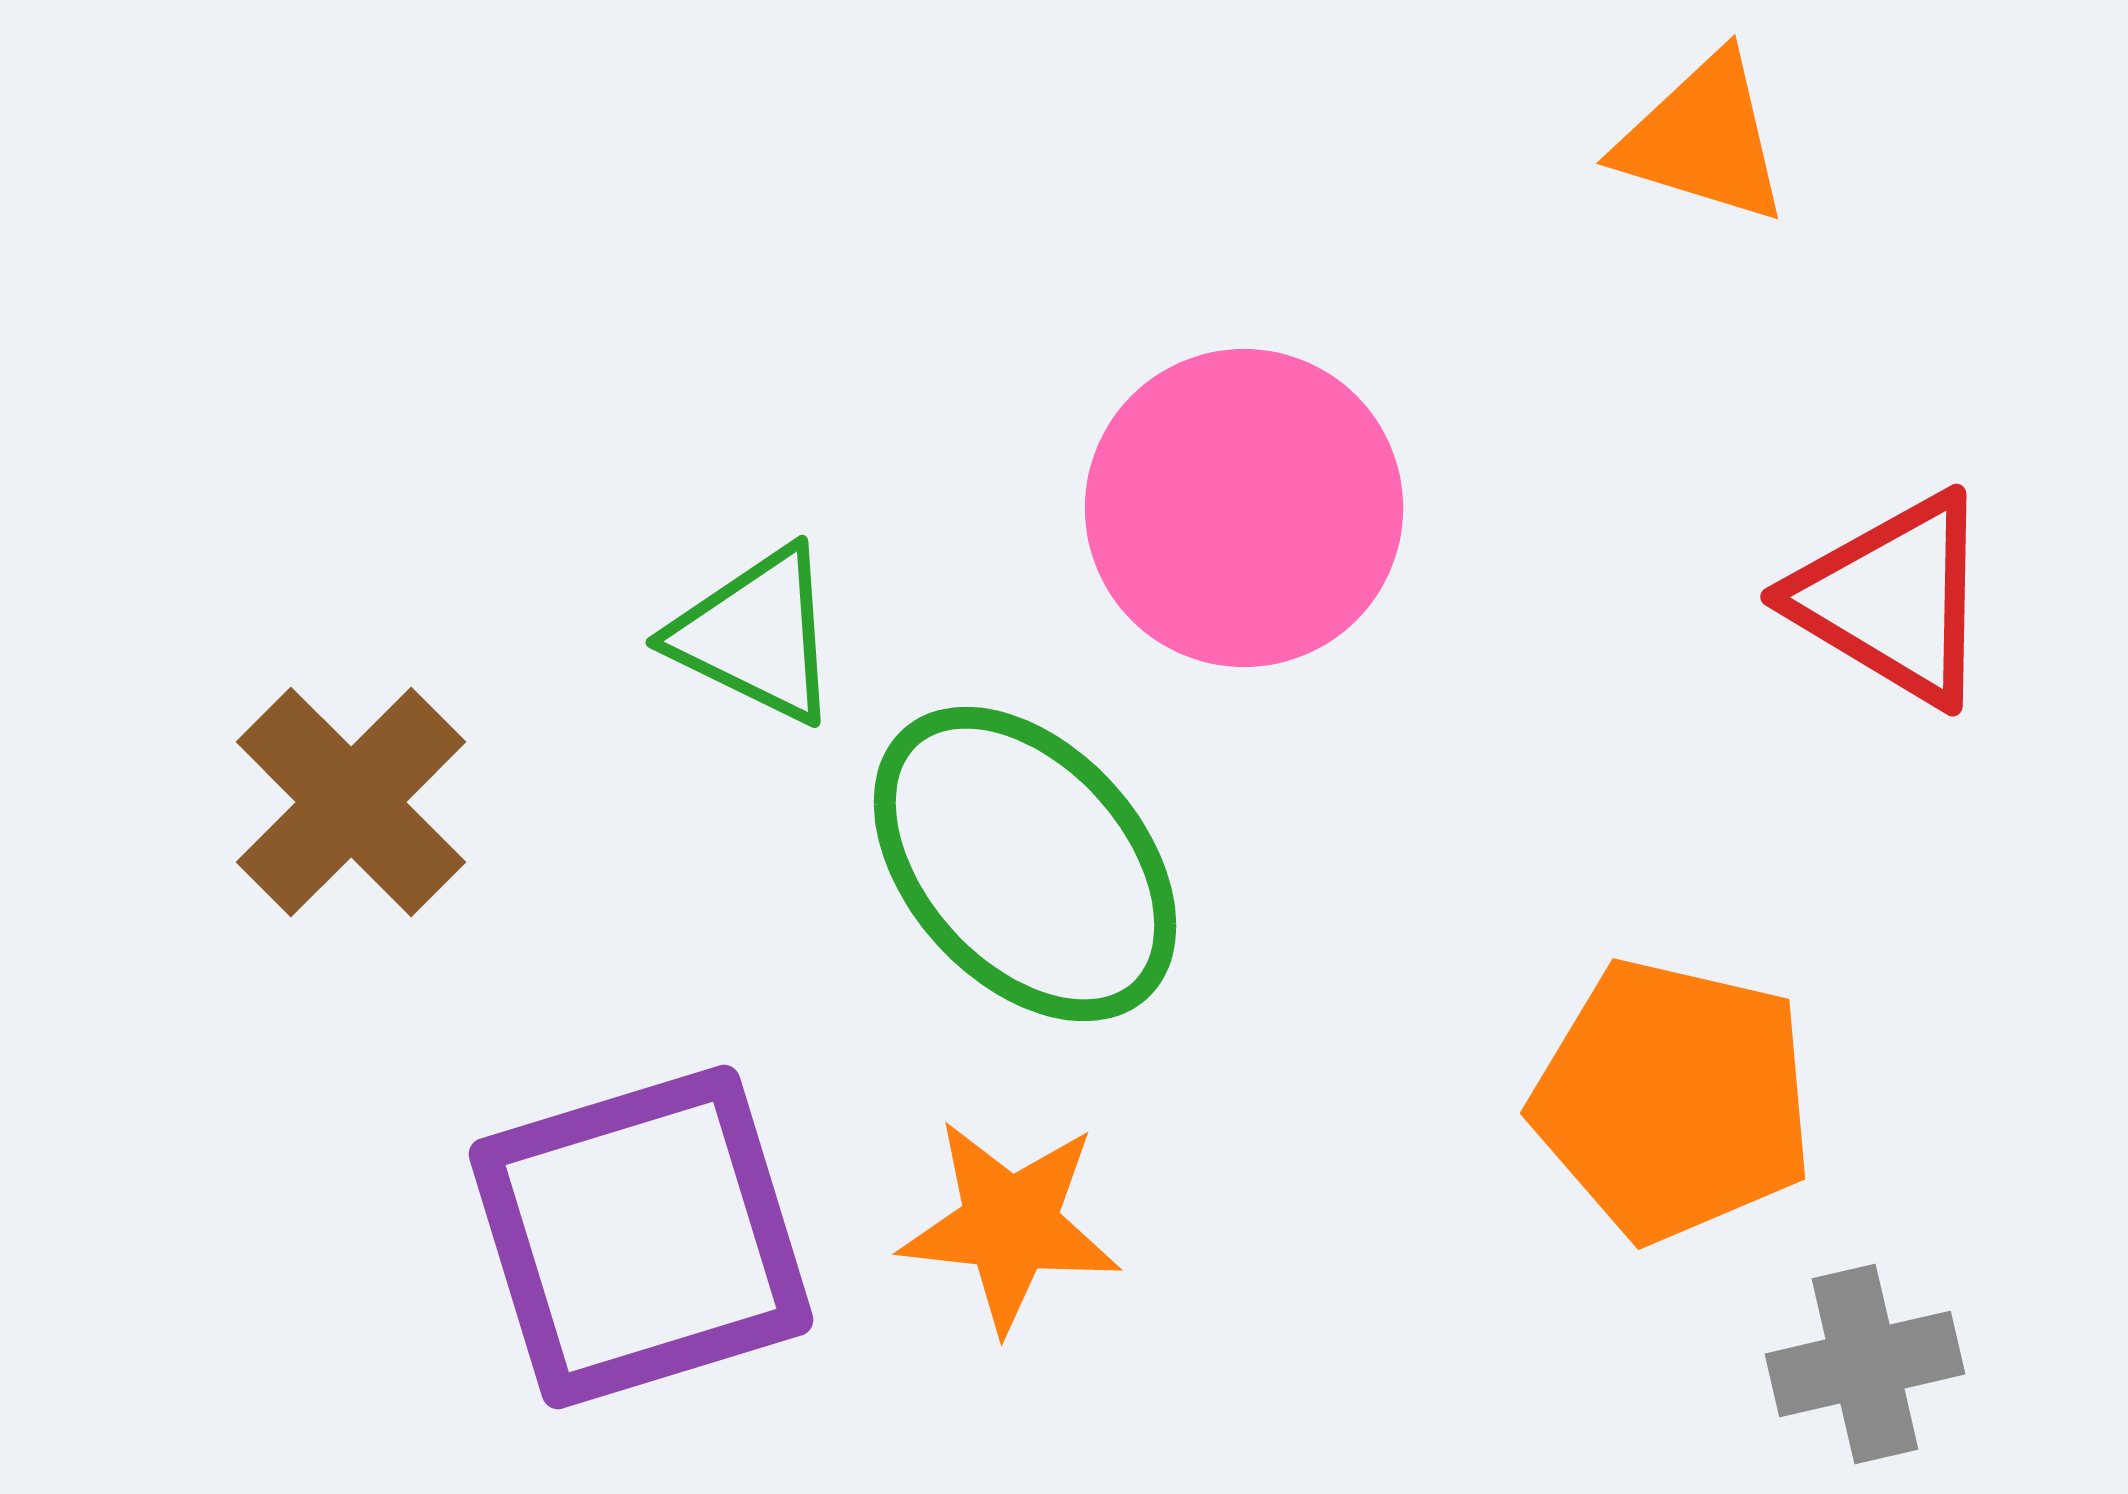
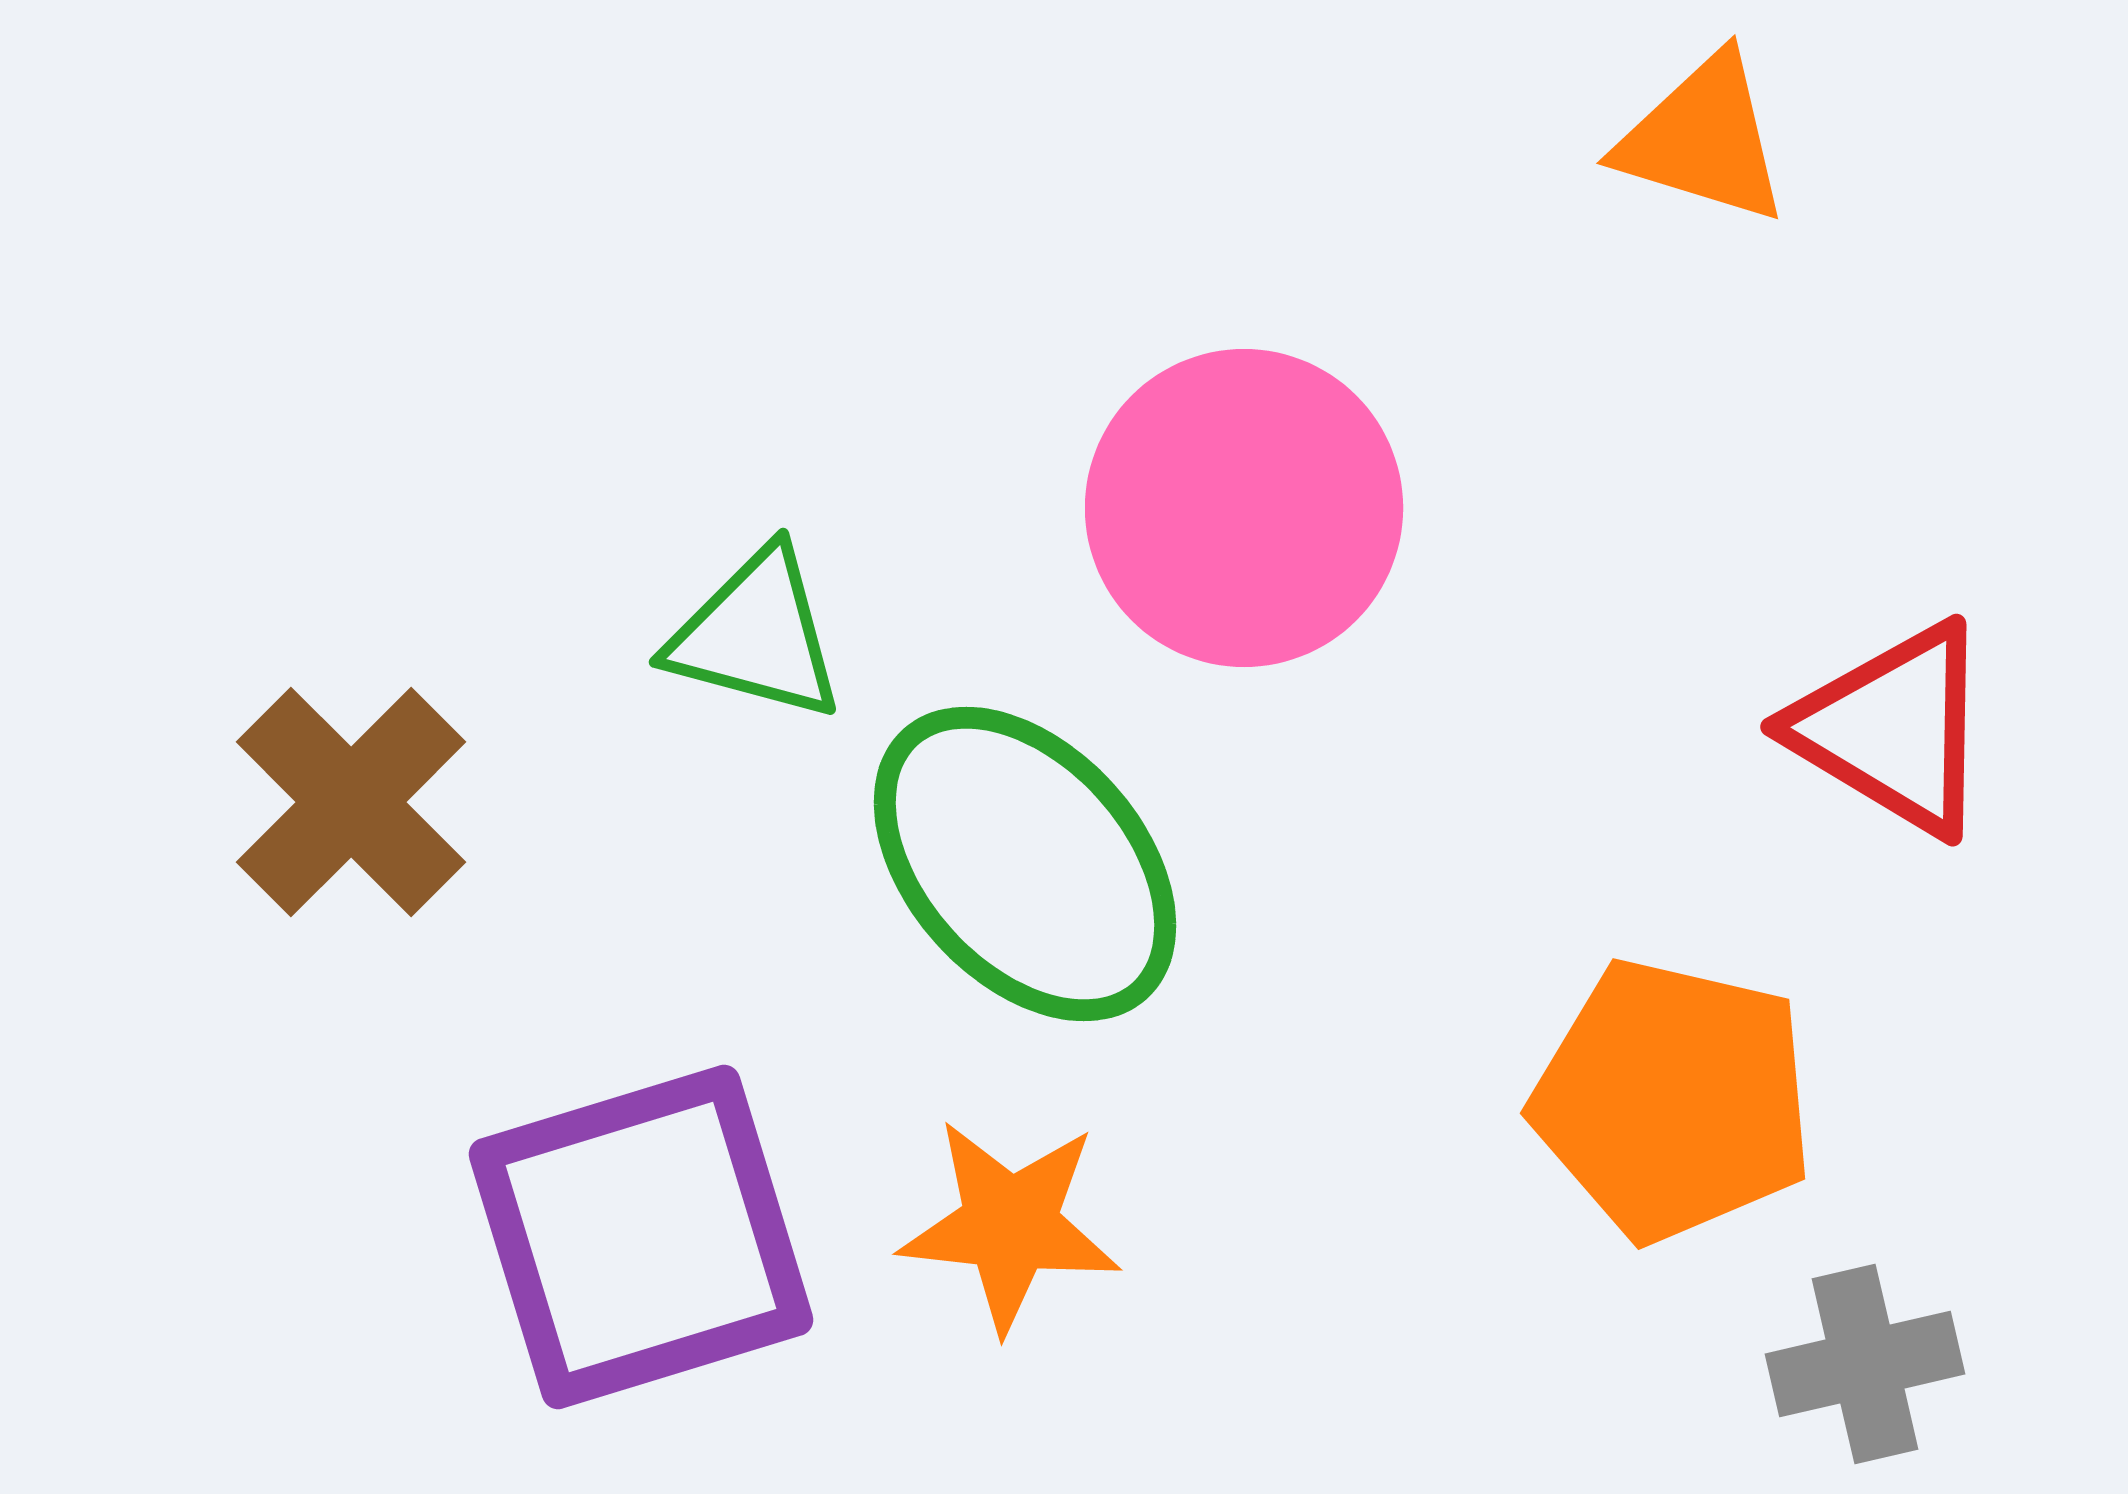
red triangle: moved 130 px down
green triangle: rotated 11 degrees counterclockwise
